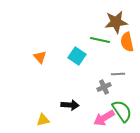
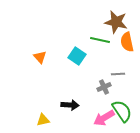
brown star: rotated 20 degrees clockwise
